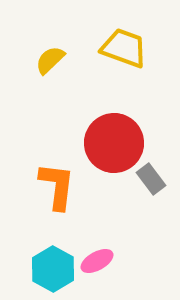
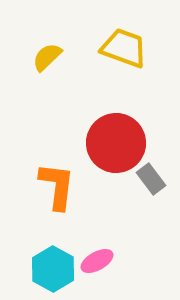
yellow semicircle: moved 3 px left, 3 px up
red circle: moved 2 px right
